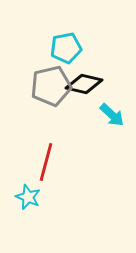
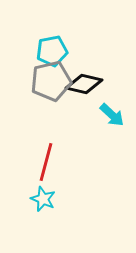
cyan pentagon: moved 14 px left, 3 px down
gray pentagon: moved 5 px up
cyan star: moved 15 px right, 2 px down
